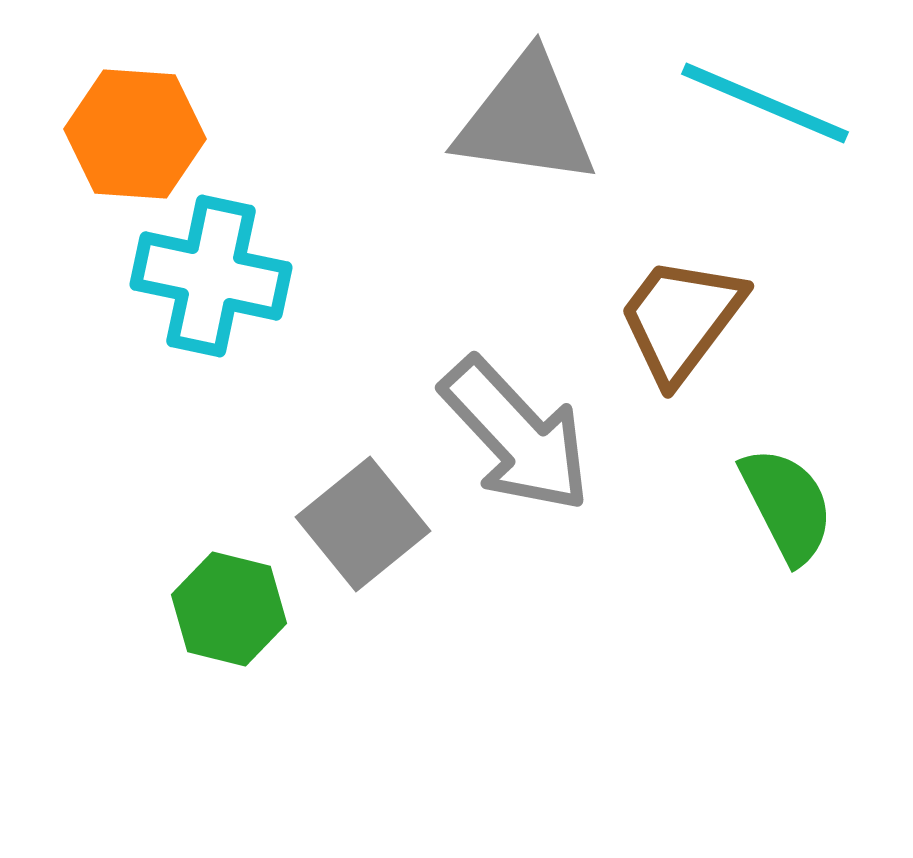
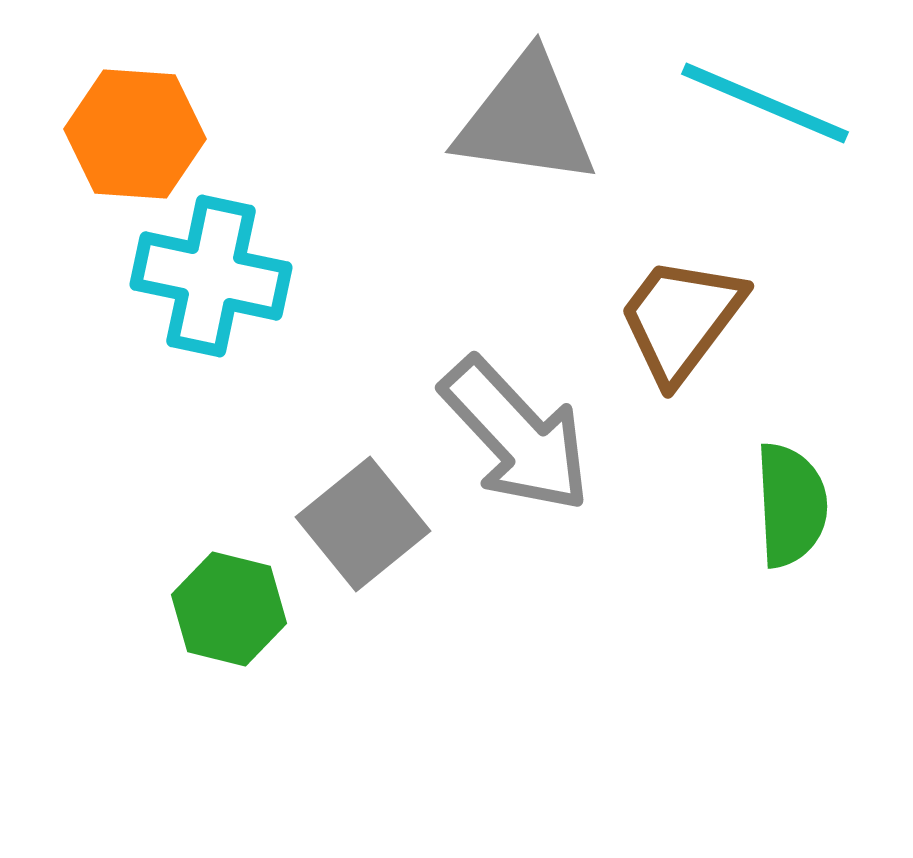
green semicircle: moved 4 px right; rotated 24 degrees clockwise
